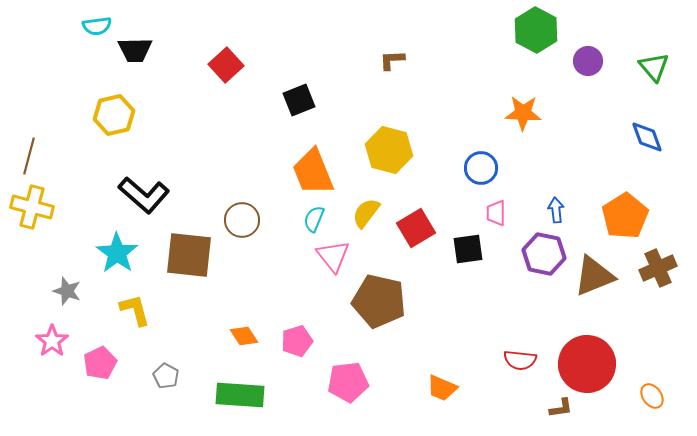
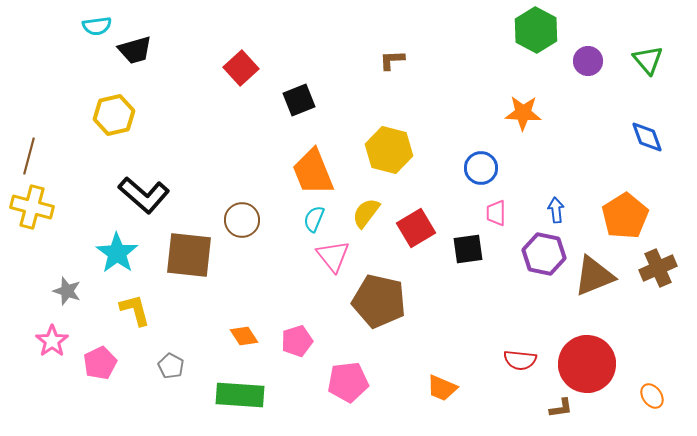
black trapezoid at (135, 50): rotated 15 degrees counterclockwise
red square at (226, 65): moved 15 px right, 3 px down
green triangle at (654, 67): moved 6 px left, 7 px up
gray pentagon at (166, 376): moved 5 px right, 10 px up
